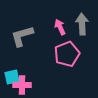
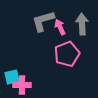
gray L-shape: moved 21 px right, 15 px up
